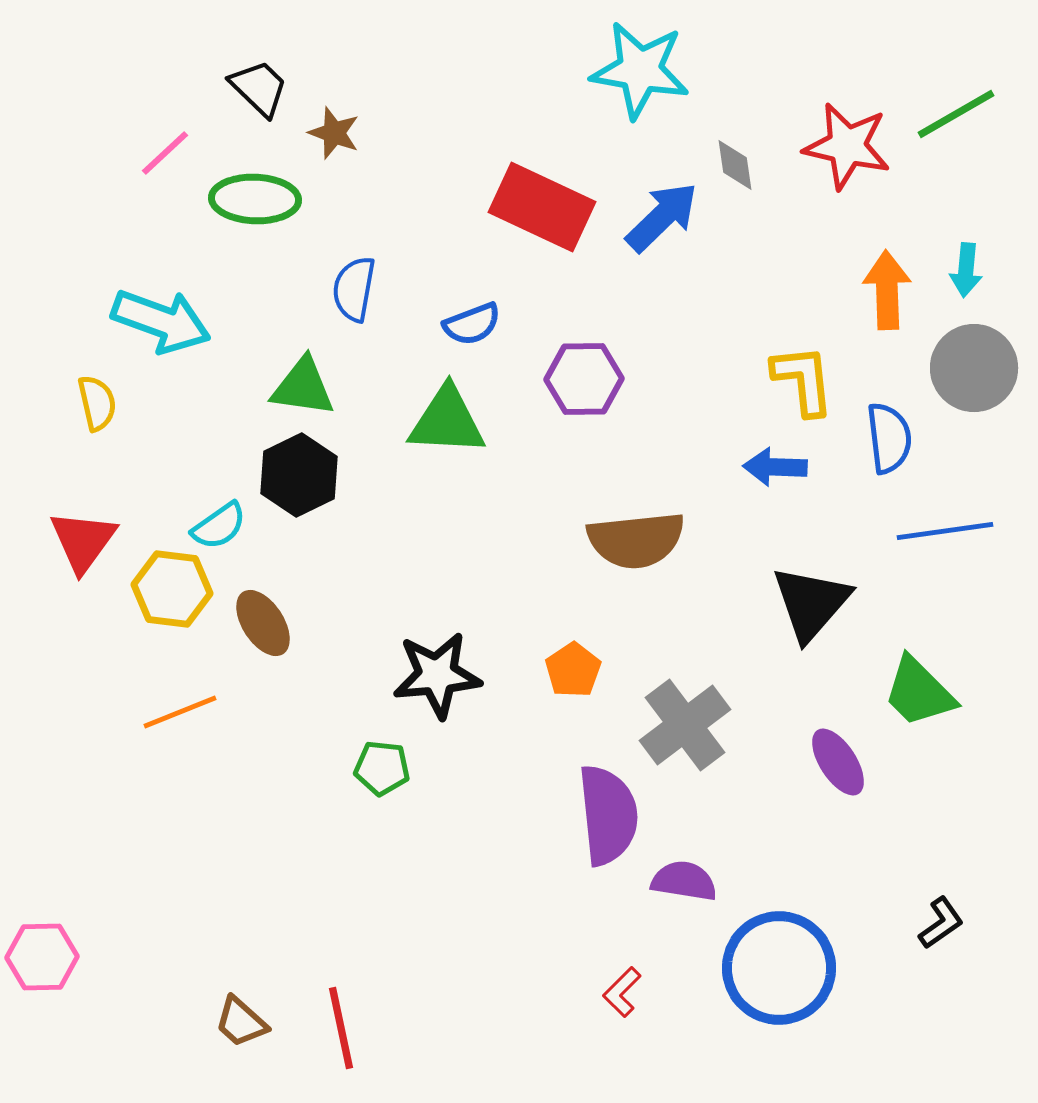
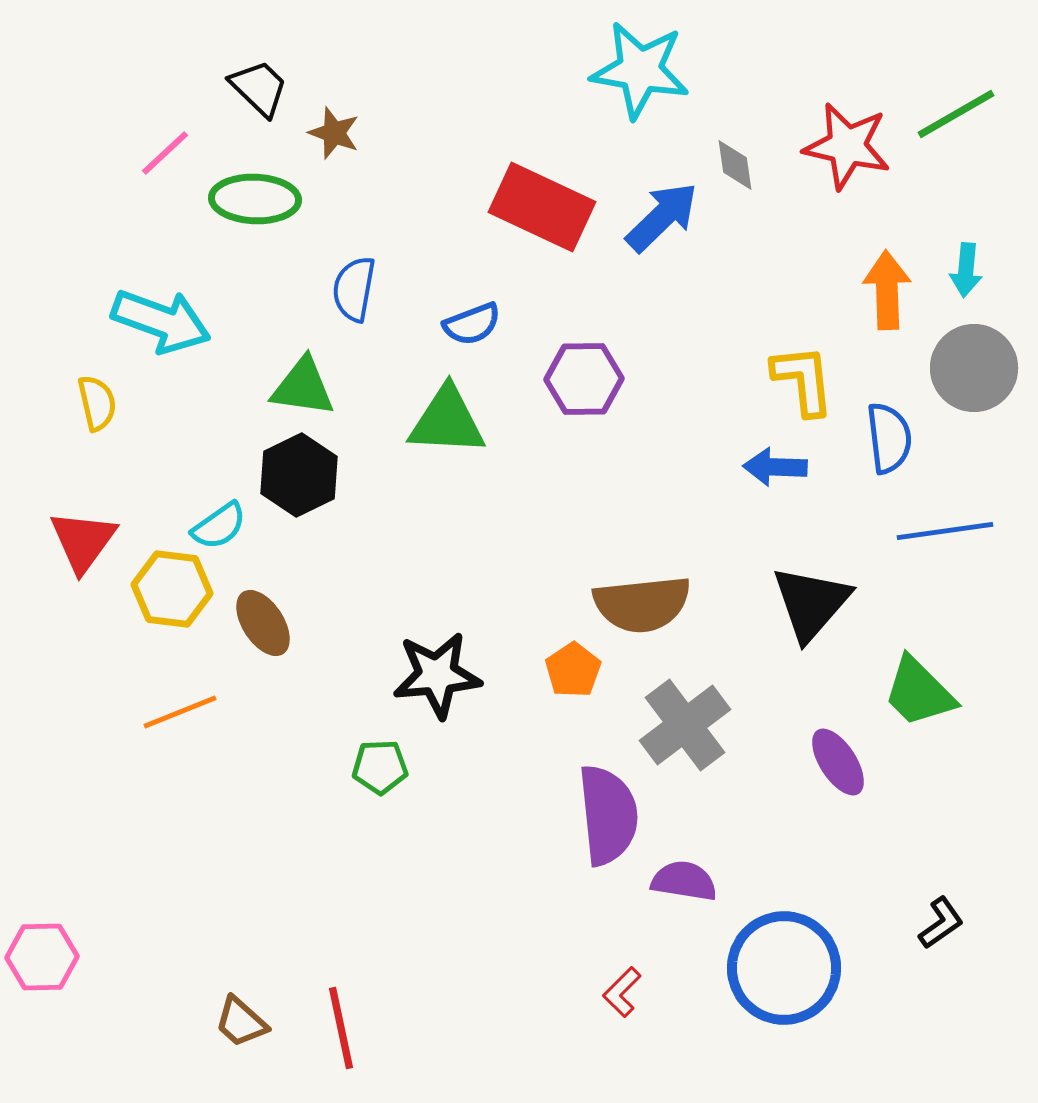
brown semicircle at (636, 540): moved 6 px right, 64 px down
green pentagon at (382, 768): moved 2 px left, 1 px up; rotated 8 degrees counterclockwise
blue circle at (779, 968): moved 5 px right
